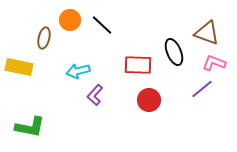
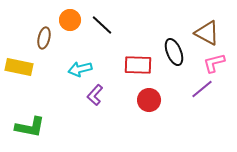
brown triangle: rotated 8 degrees clockwise
pink L-shape: rotated 35 degrees counterclockwise
cyan arrow: moved 2 px right, 2 px up
